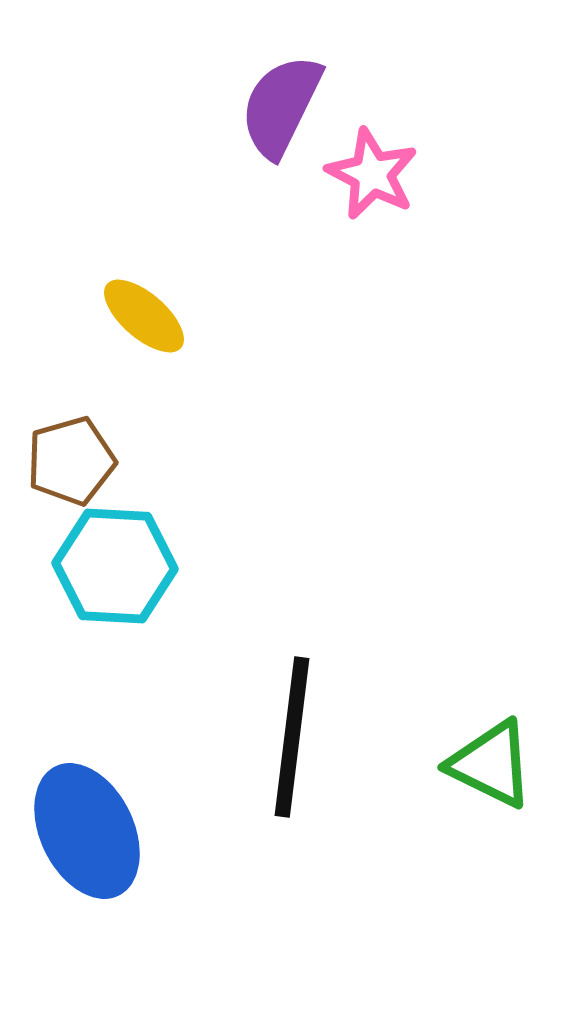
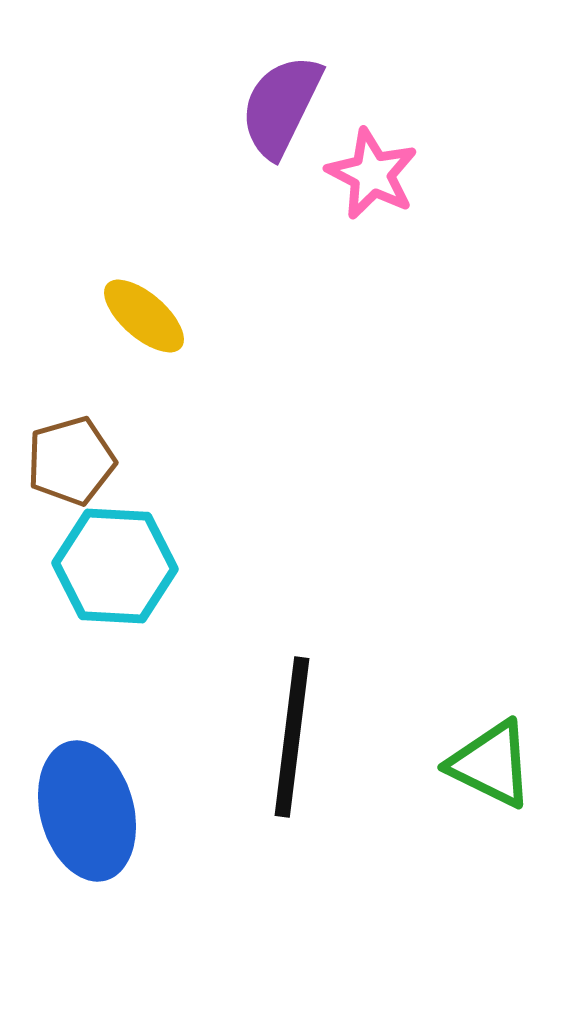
blue ellipse: moved 20 px up; rotated 11 degrees clockwise
